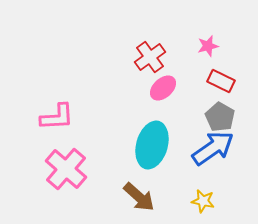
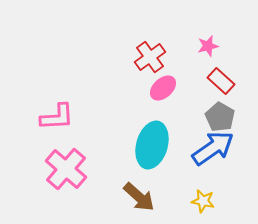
red rectangle: rotated 16 degrees clockwise
